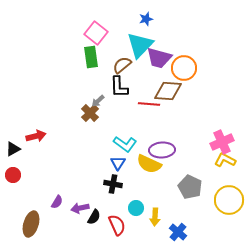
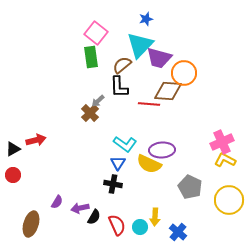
orange circle: moved 5 px down
red arrow: moved 4 px down
cyan circle: moved 4 px right, 19 px down
